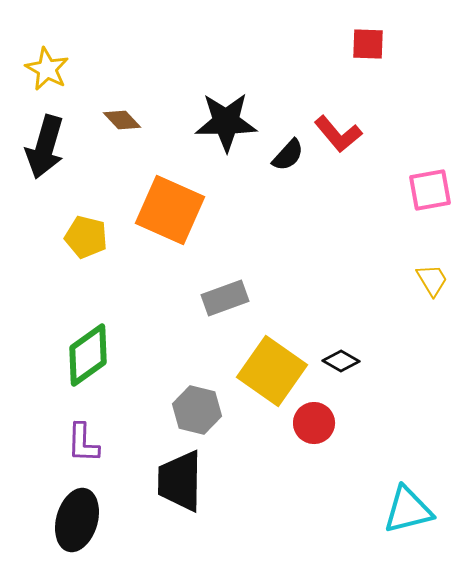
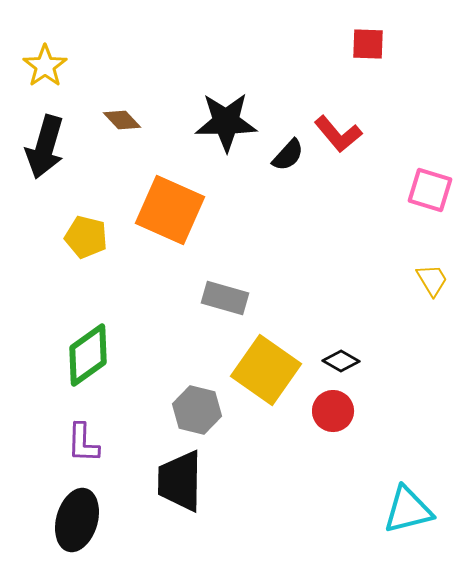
yellow star: moved 2 px left, 3 px up; rotated 9 degrees clockwise
pink square: rotated 27 degrees clockwise
gray rectangle: rotated 36 degrees clockwise
yellow square: moved 6 px left, 1 px up
red circle: moved 19 px right, 12 px up
